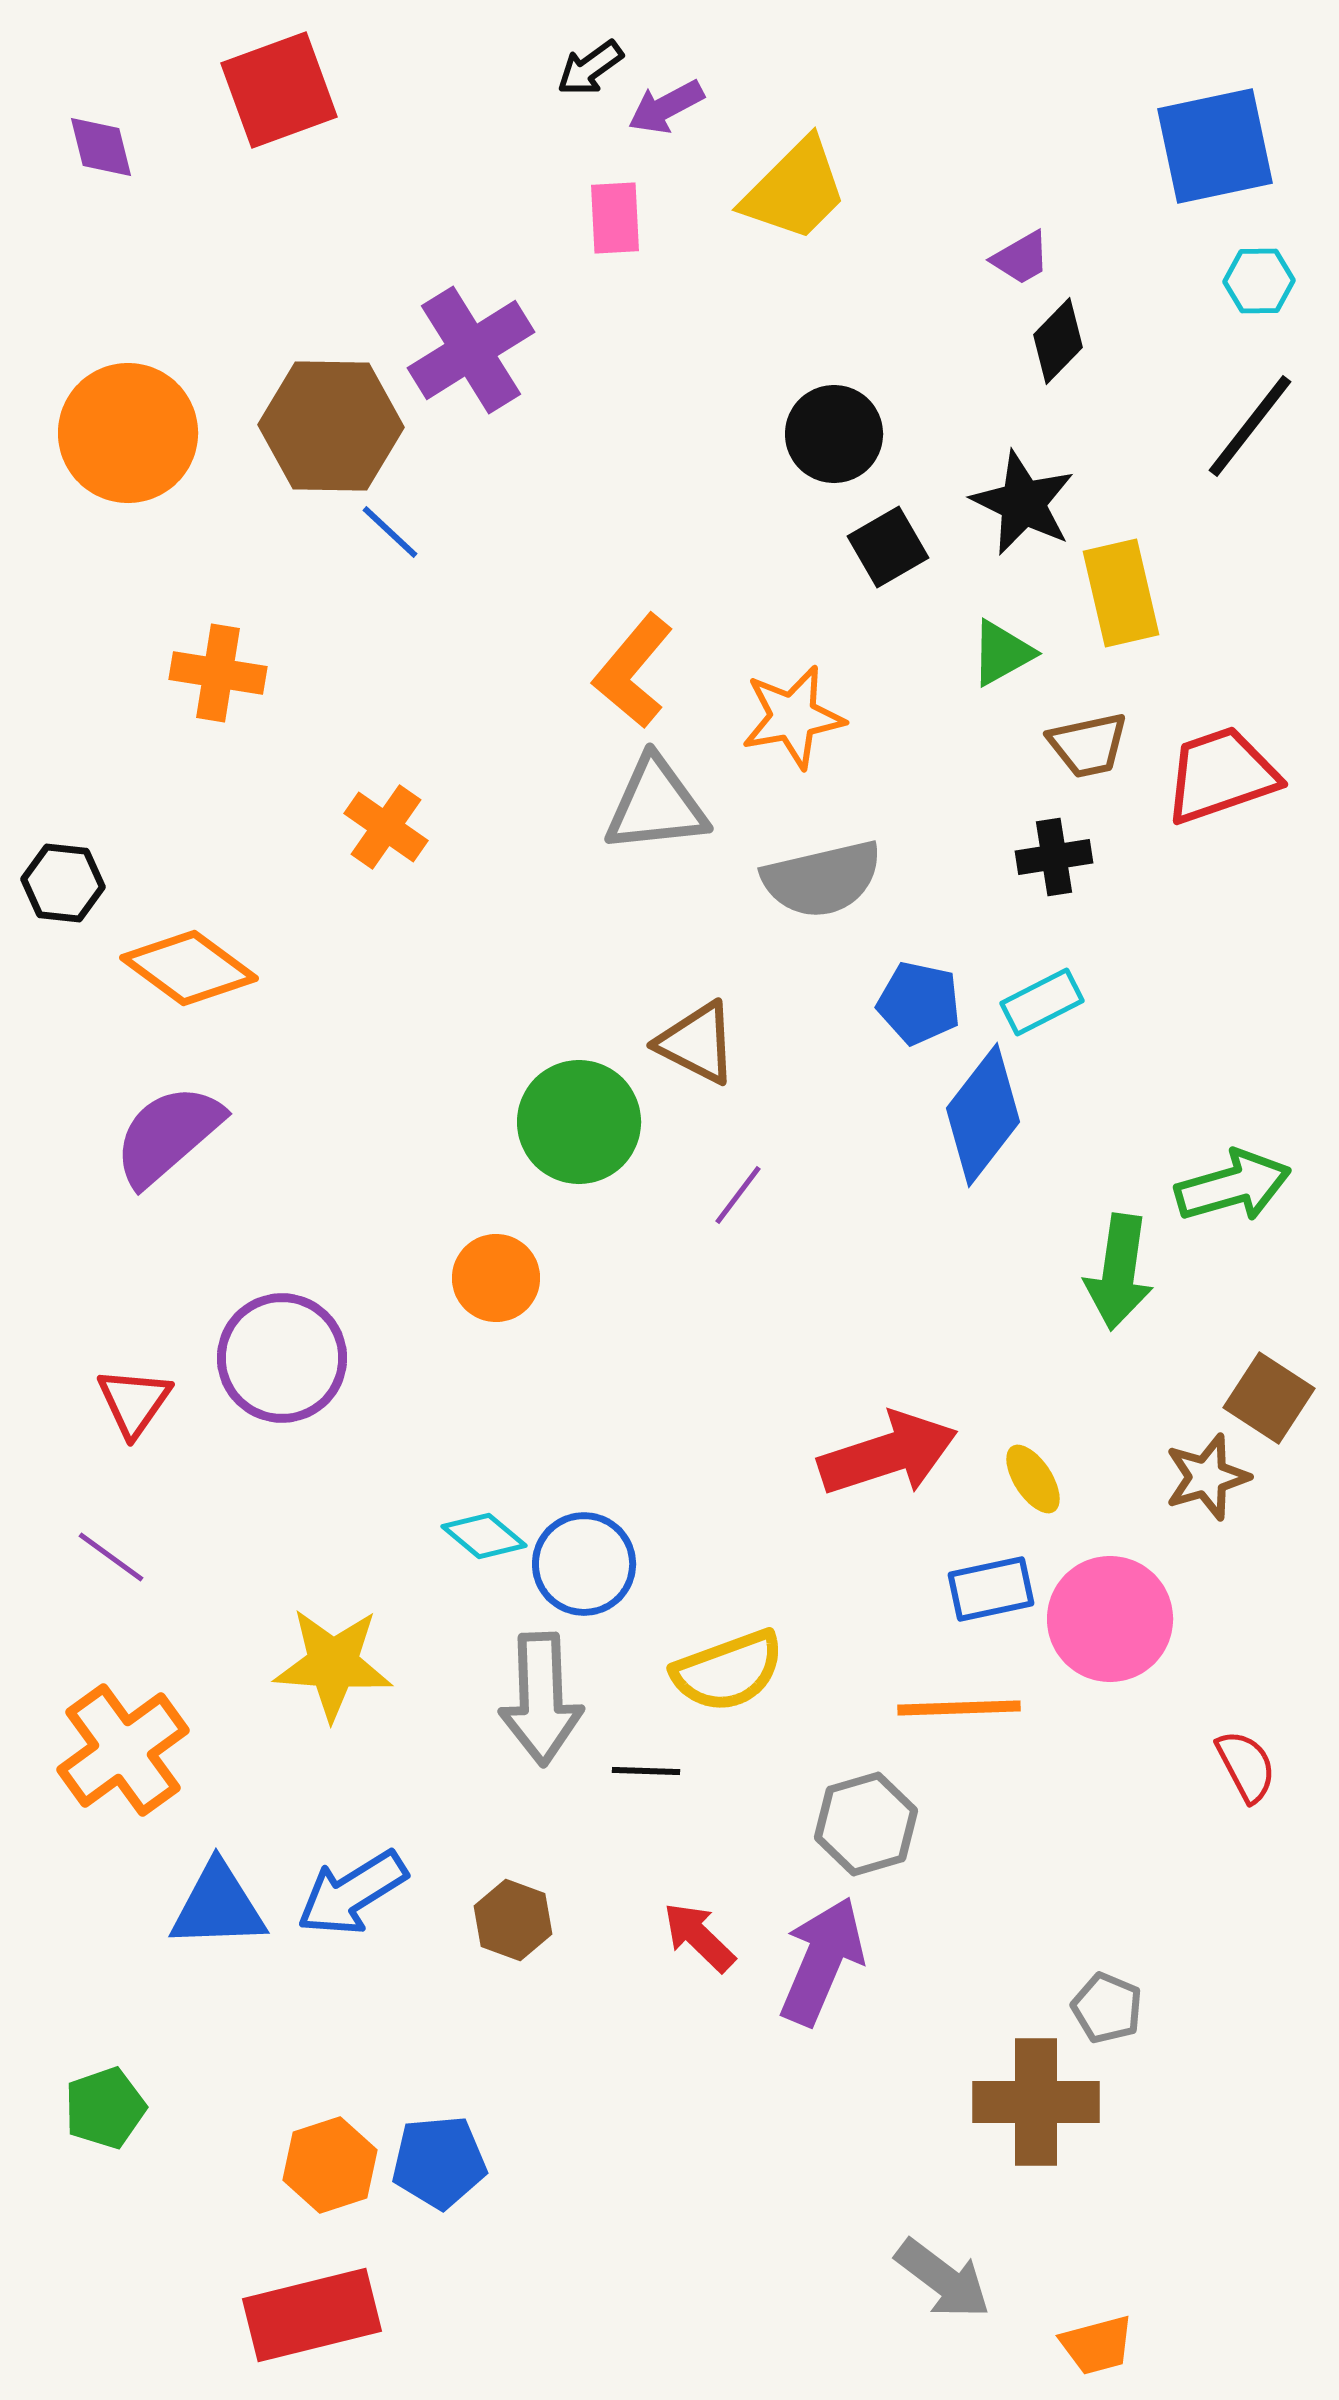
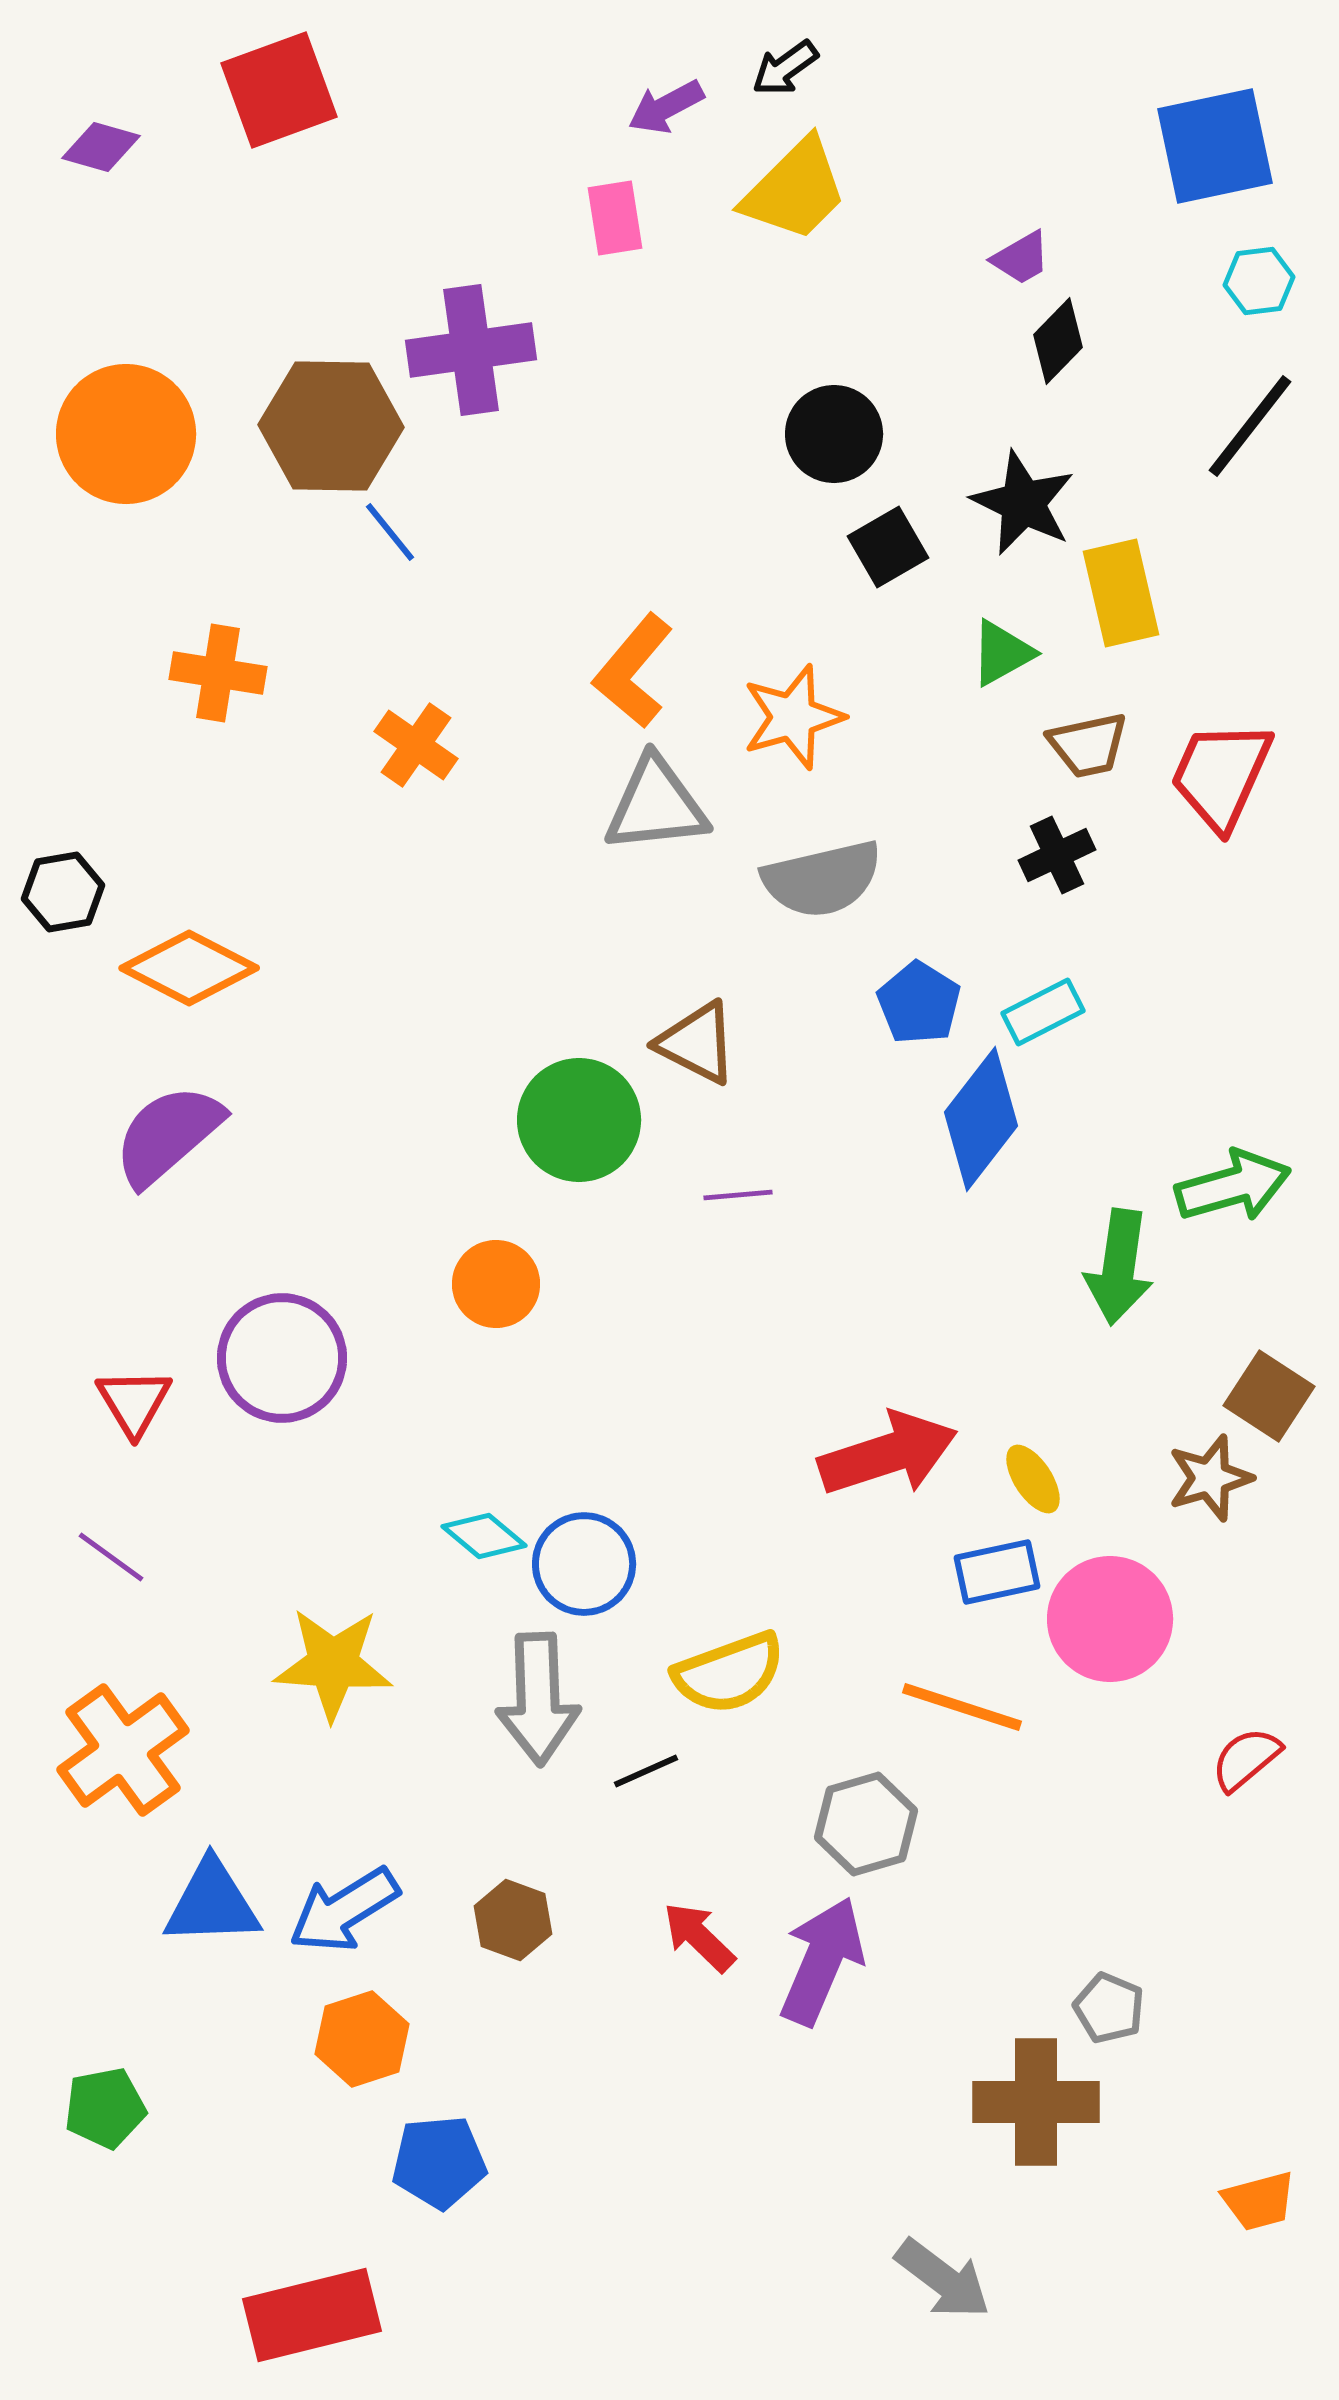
black arrow at (590, 68): moved 195 px right
purple diamond at (101, 147): rotated 60 degrees counterclockwise
pink rectangle at (615, 218): rotated 6 degrees counterclockwise
cyan hexagon at (1259, 281): rotated 6 degrees counterclockwise
purple cross at (471, 350): rotated 24 degrees clockwise
orange circle at (128, 433): moved 2 px left, 1 px down
blue line at (390, 532): rotated 8 degrees clockwise
orange star at (793, 717): rotated 6 degrees counterclockwise
red trapezoid at (1221, 775): rotated 47 degrees counterclockwise
orange cross at (386, 827): moved 30 px right, 82 px up
black cross at (1054, 857): moved 3 px right, 2 px up; rotated 16 degrees counterclockwise
black hexagon at (63, 883): moved 9 px down; rotated 16 degrees counterclockwise
orange diamond at (189, 968): rotated 9 degrees counterclockwise
cyan rectangle at (1042, 1002): moved 1 px right, 10 px down
blue pentagon at (919, 1003): rotated 20 degrees clockwise
blue diamond at (983, 1115): moved 2 px left, 4 px down
green circle at (579, 1122): moved 2 px up
purple line at (738, 1195): rotated 48 degrees clockwise
green arrow at (1119, 1272): moved 5 px up
orange circle at (496, 1278): moved 6 px down
brown square at (1269, 1398): moved 2 px up
red triangle at (134, 1402): rotated 6 degrees counterclockwise
brown star at (1207, 1477): moved 3 px right, 1 px down
blue rectangle at (991, 1589): moved 6 px right, 17 px up
yellow semicircle at (728, 1671): moved 1 px right, 2 px down
gray arrow at (541, 1699): moved 3 px left
orange line at (959, 1708): moved 3 px right, 1 px up; rotated 20 degrees clockwise
red semicircle at (1246, 1766): moved 7 px up; rotated 102 degrees counterclockwise
black line at (646, 1771): rotated 26 degrees counterclockwise
blue arrow at (352, 1893): moved 8 px left, 17 px down
blue triangle at (218, 1906): moved 6 px left, 3 px up
gray pentagon at (1107, 2008): moved 2 px right
green pentagon at (105, 2108): rotated 8 degrees clockwise
orange hexagon at (330, 2165): moved 32 px right, 126 px up
orange trapezoid at (1097, 2345): moved 162 px right, 144 px up
